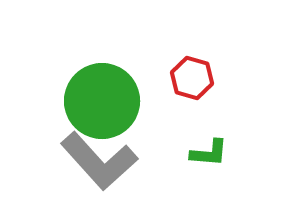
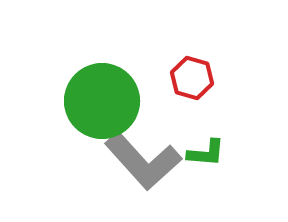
green L-shape: moved 3 px left
gray L-shape: moved 44 px right
